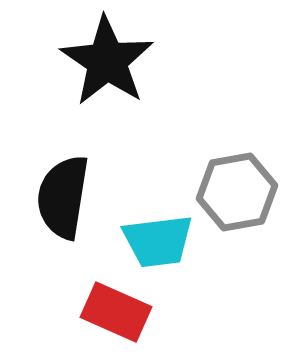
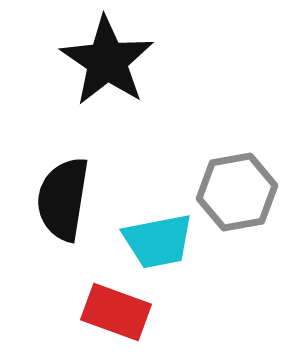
black semicircle: moved 2 px down
cyan trapezoid: rotated 4 degrees counterclockwise
red rectangle: rotated 4 degrees counterclockwise
